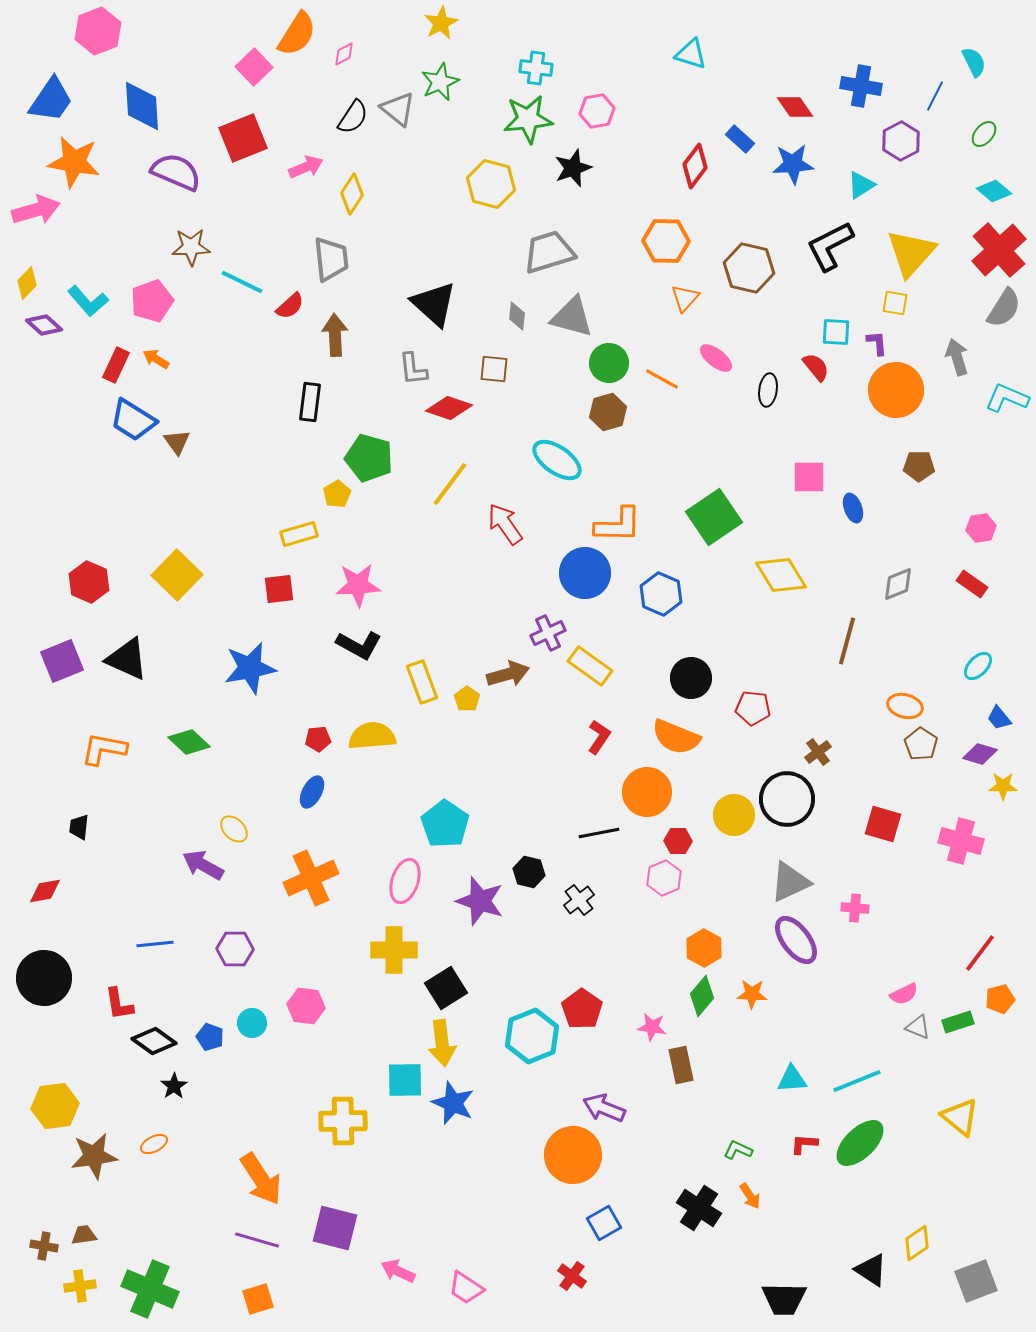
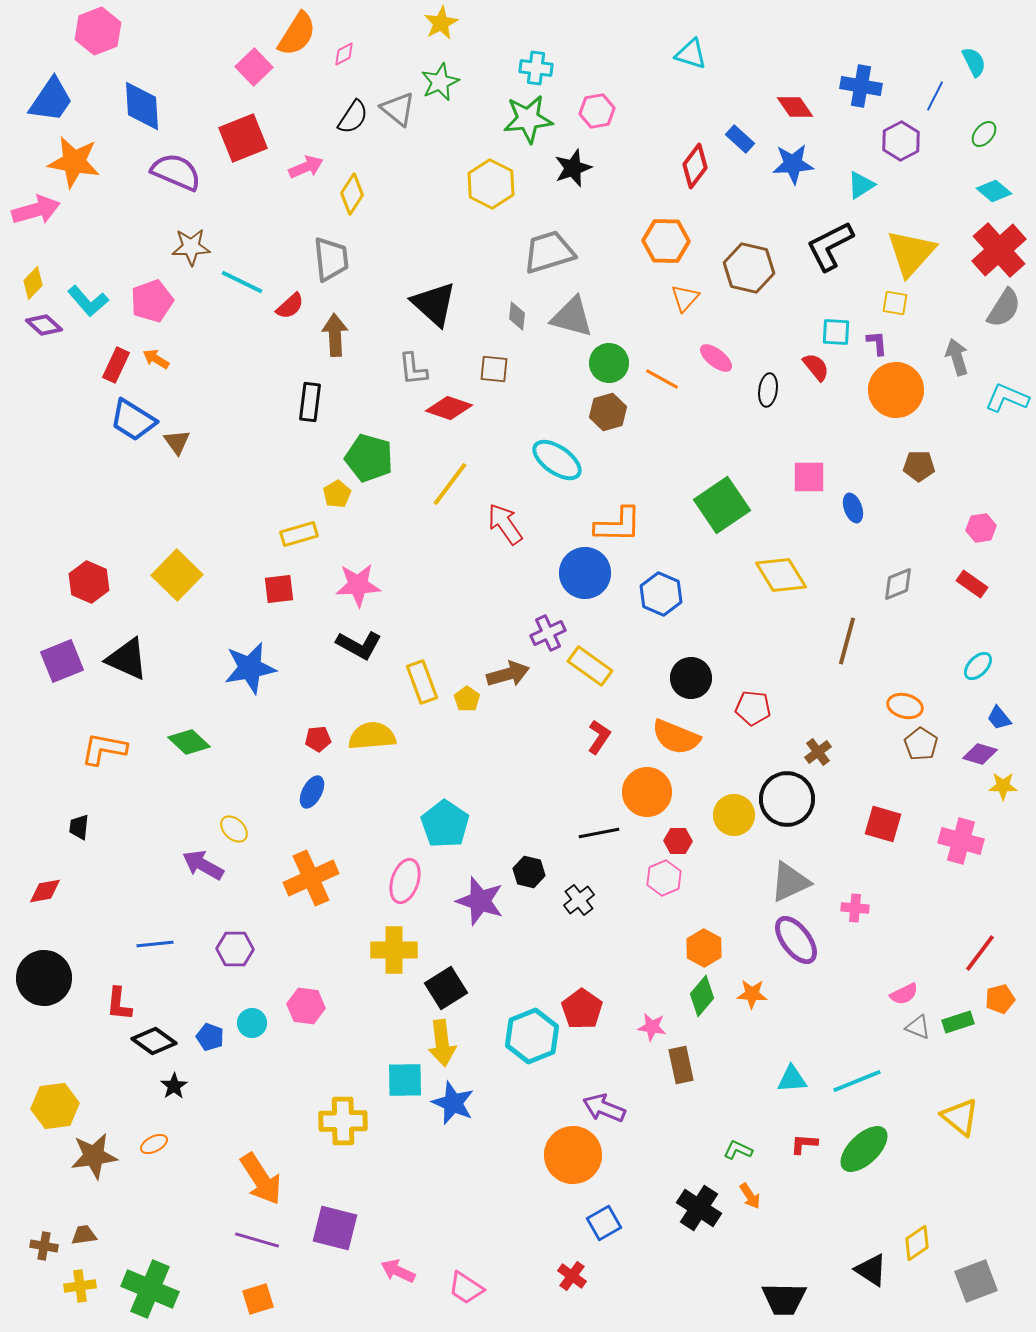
yellow hexagon at (491, 184): rotated 12 degrees clockwise
yellow diamond at (27, 283): moved 6 px right
green square at (714, 517): moved 8 px right, 12 px up
red L-shape at (119, 1004): rotated 15 degrees clockwise
green ellipse at (860, 1143): moved 4 px right, 6 px down
